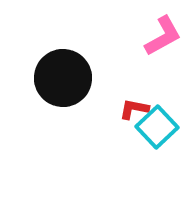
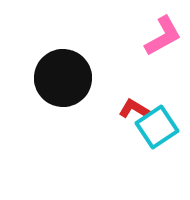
red L-shape: rotated 20 degrees clockwise
cyan square: rotated 9 degrees clockwise
